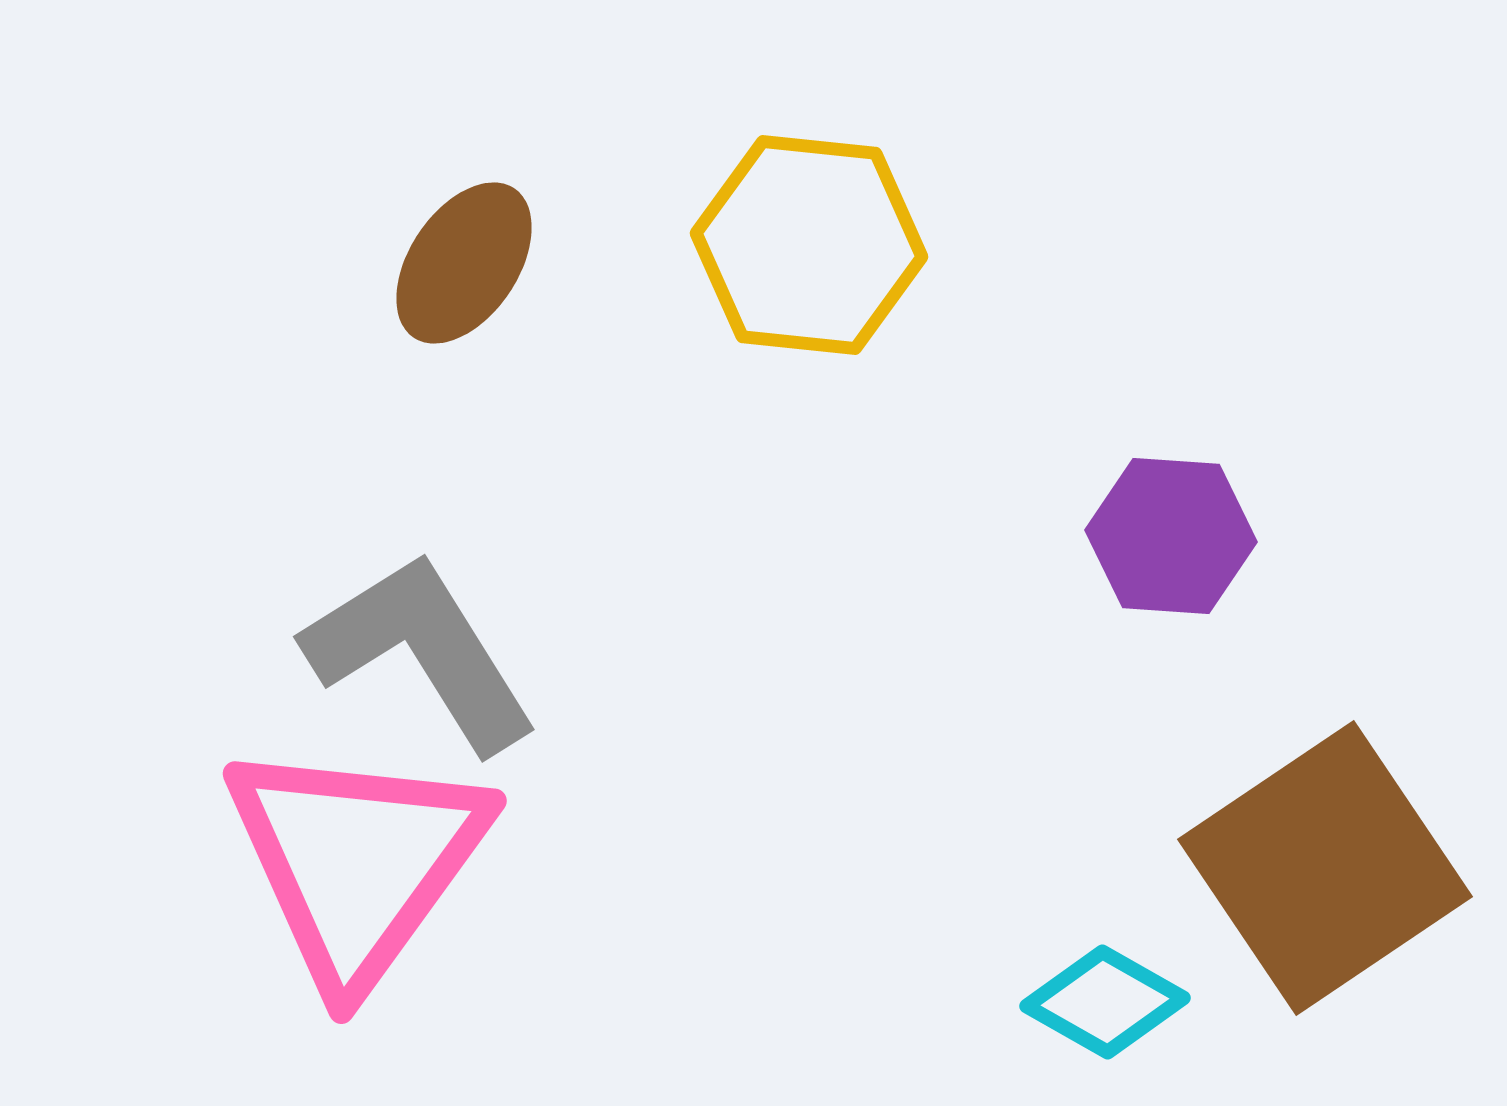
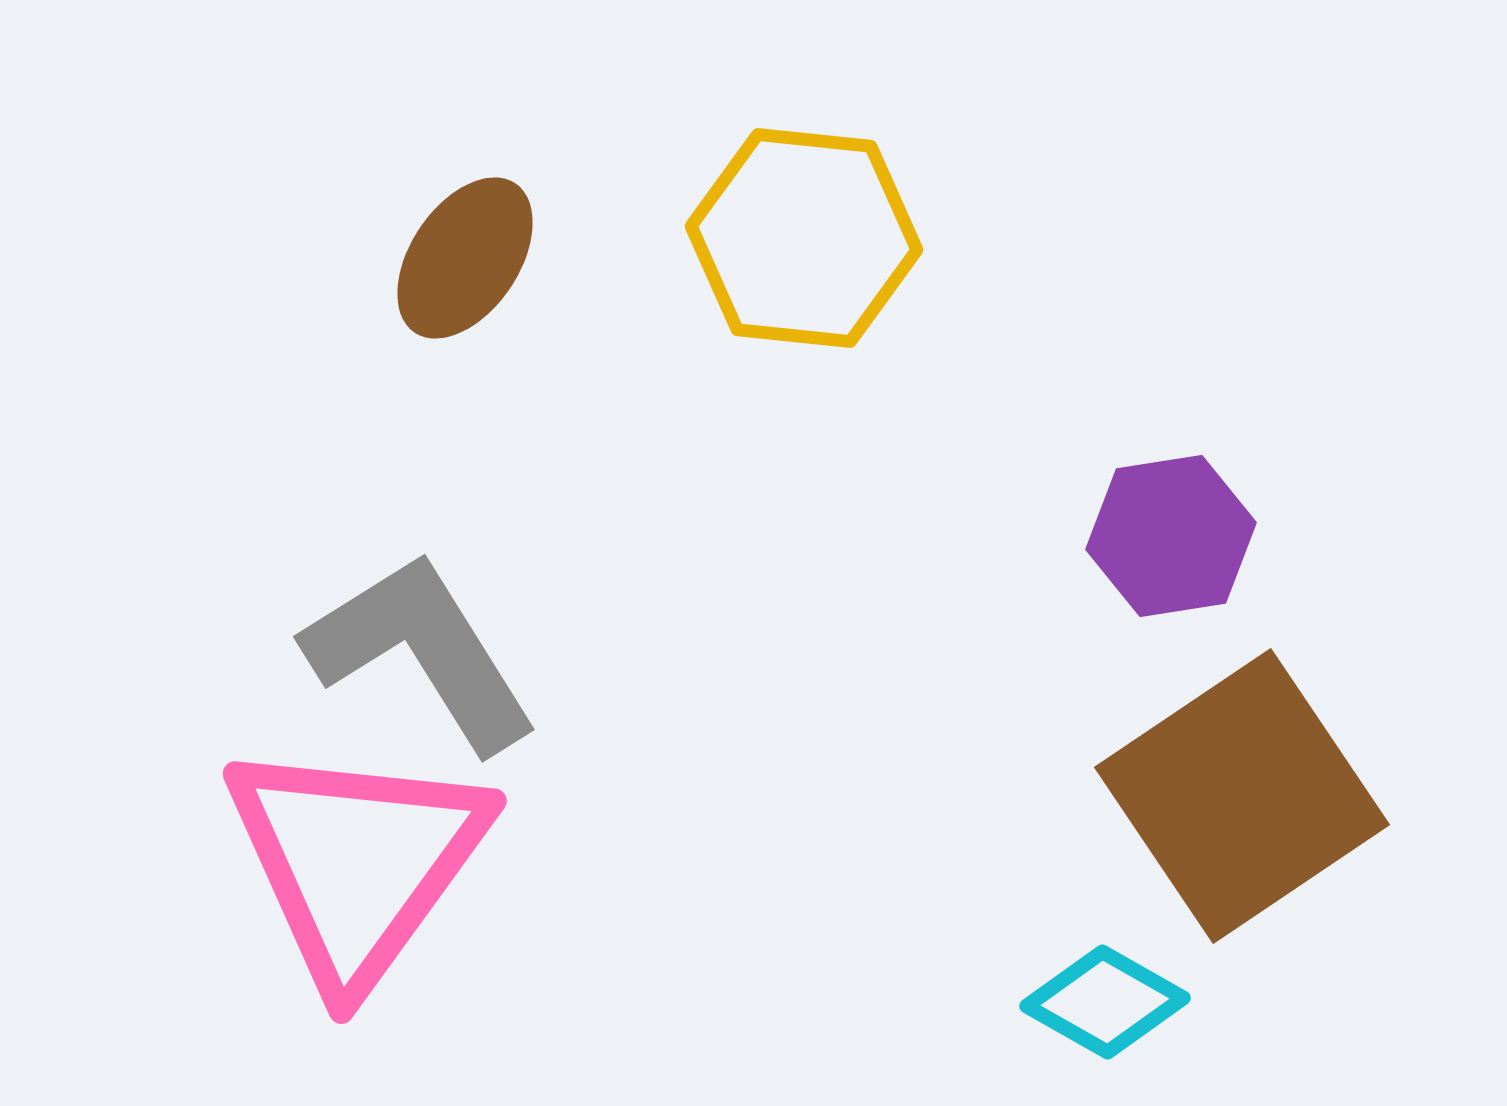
yellow hexagon: moved 5 px left, 7 px up
brown ellipse: moved 1 px right, 5 px up
purple hexagon: rotated 13 degrees counterclockwise
brown square: moved 83 px left, 72 px up
